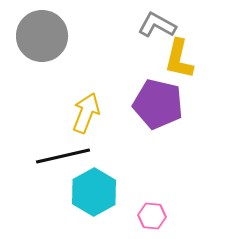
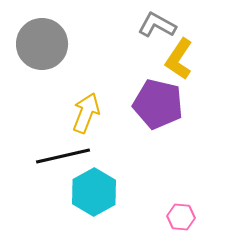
gray circle: moved 8 px down
yellow L-shape: rotated 21 degrees clockwise
pink hexagon: moved 29 px right, 1 px down
